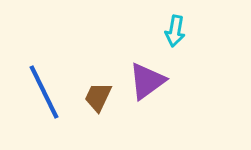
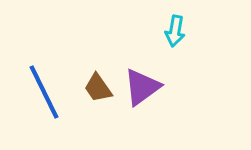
purple triangle: moved 5 px left, 6 px down
brown trapezoid: moved 9 px up; rotated 60 degrees counterclockwise
